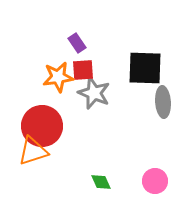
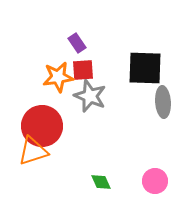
gray star: moved 4 px left, 3 px down
